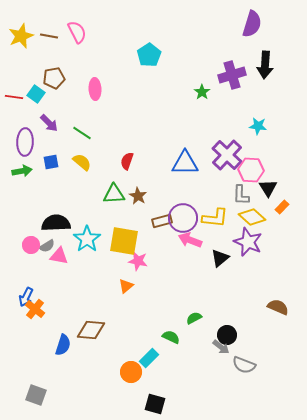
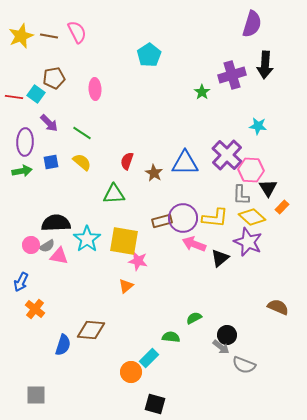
brown star at (138, 196): moved 16 px right, 23 px up
pink arrow at (190, 240): moved 4 px right, 4 px down
blue arrow at (26, 297): moved 5 px left, 15 px up
green semicircle at (171, 337): rotated 18 degrees counterclockwise
gray square at (36, 395): rotated 20 degrees counterclockwise
